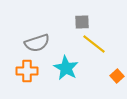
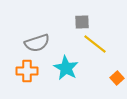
yellow line: moved 1 px right
orange square: moved 2 px down
